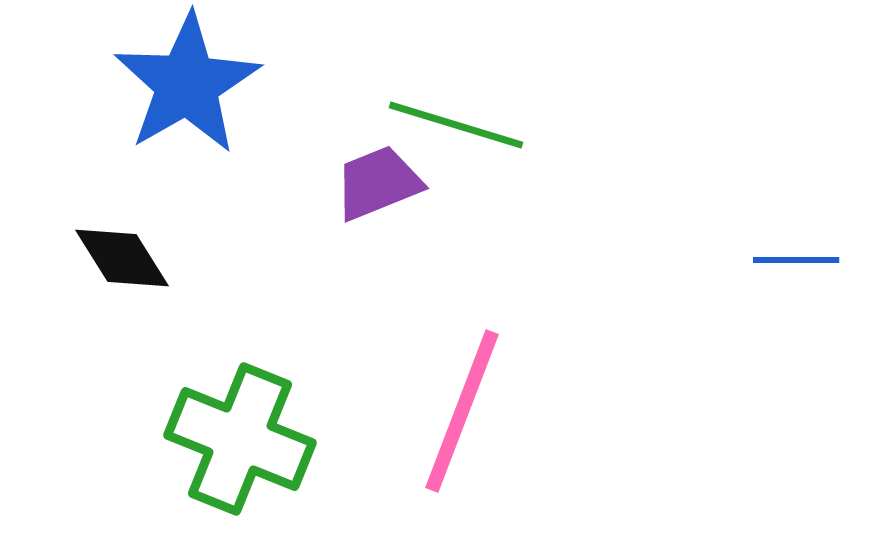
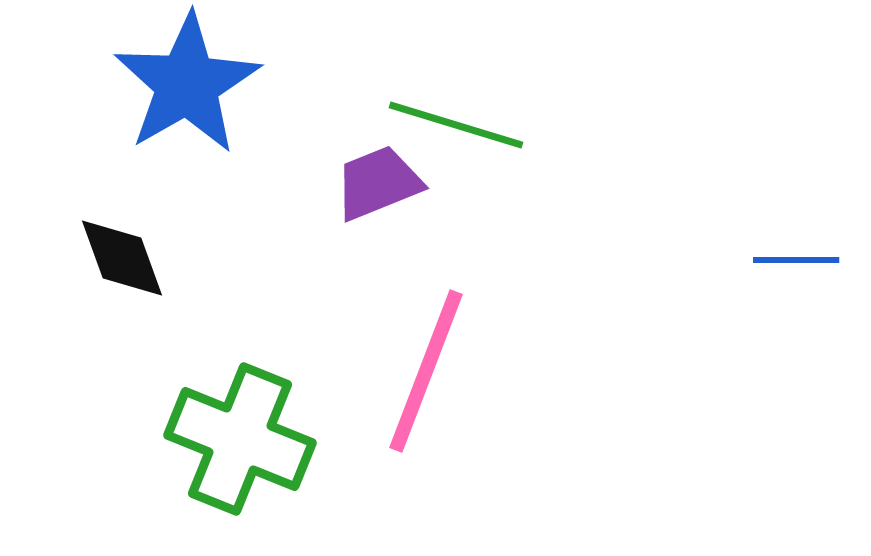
black diamond: rotated 12 degrees clockwise
pink line: moved 36 px left, 40 px up
